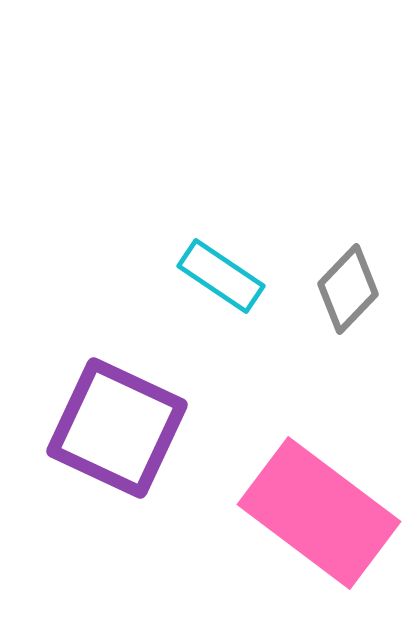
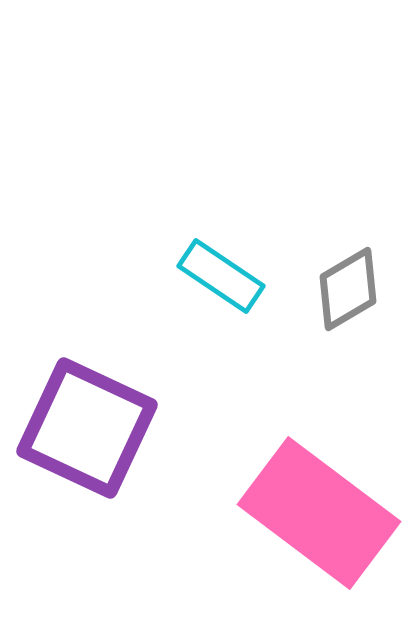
gray diamond: rotated 16 degrees clockwise
purple square: moved 30 px left
